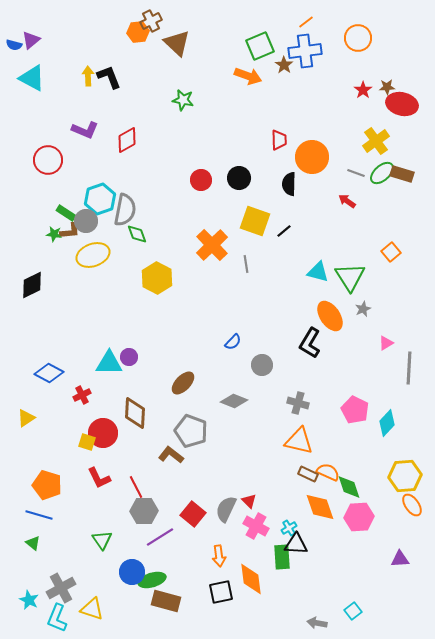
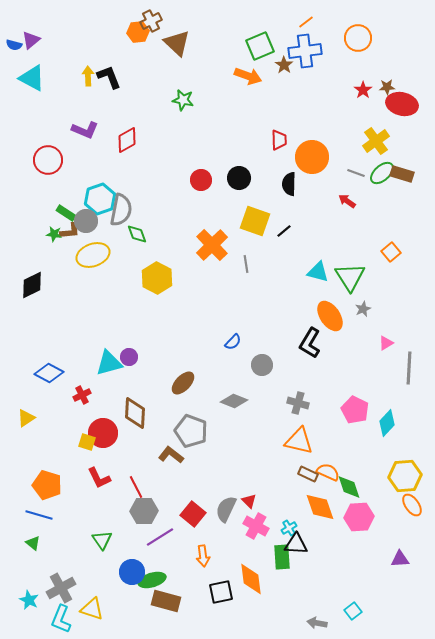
gray semicircle at (125, 210): moved 4 px left
cyan triangle at (109, 363): rotated 16 degrees counterclockwise
orange arrow at (219, 556): moved 16 px left
cyan L-shape at (57, 618): moved 4 px right, 1 px down
